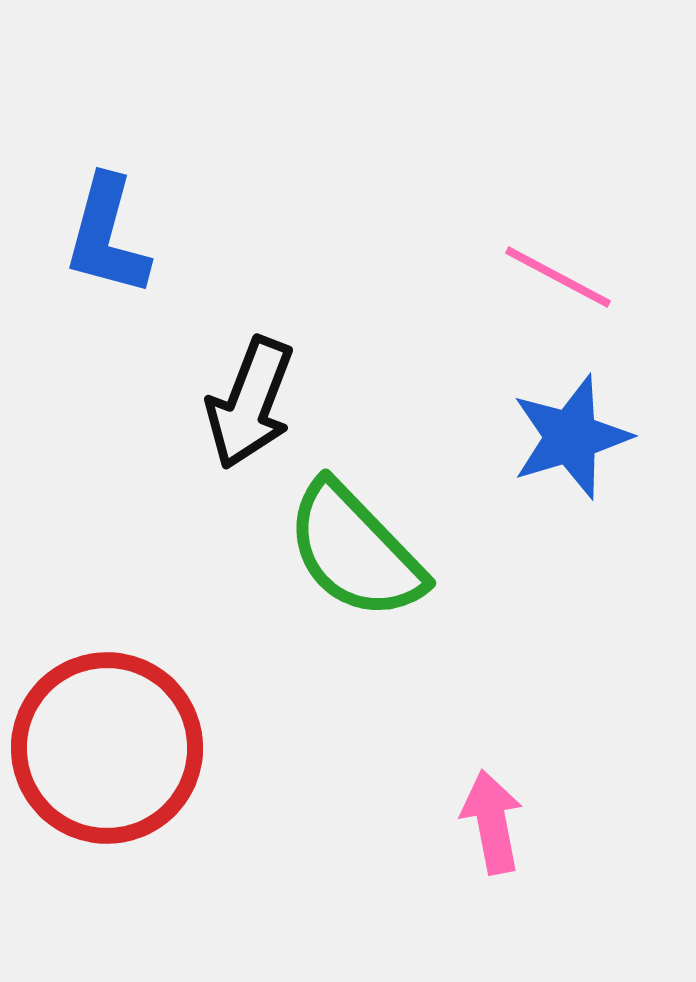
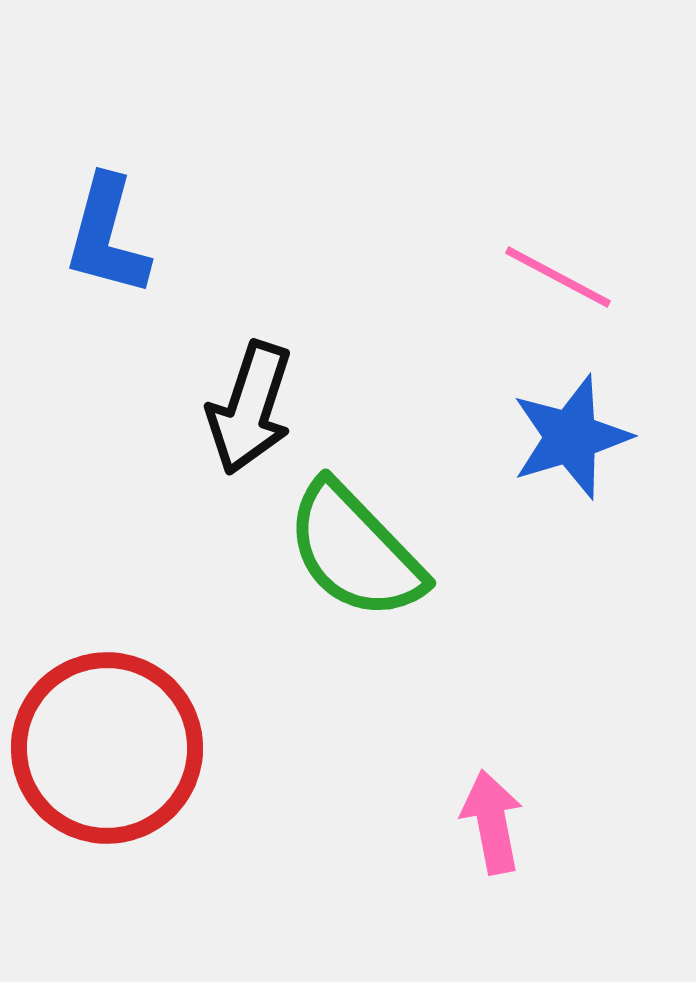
black arrow: moved 5 px down; rotated 3 degrees counterclockwise
